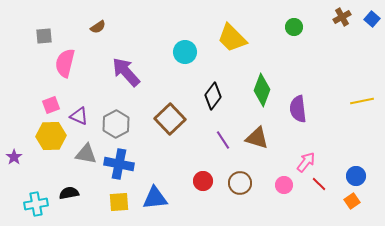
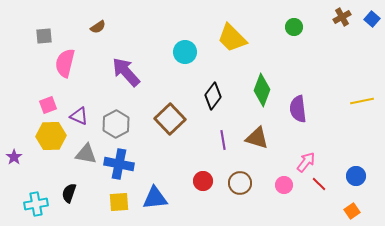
pink square: moved 3 px left
purple line: rotated 24 degrees clockwise
black semicircle: rotated 60 degrees counterclockwise
orange square: moved 10 px down
